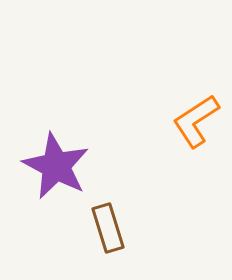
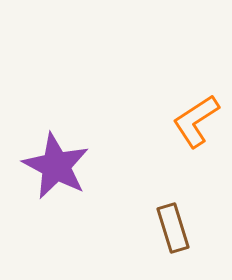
brown rectangle: moved 65 px right
